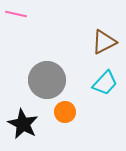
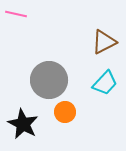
gray circle: moved 2 px right
